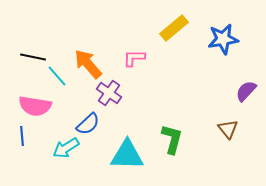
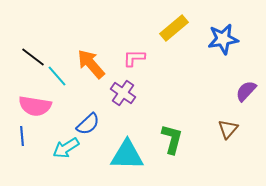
black line: rotated 25 degrees clockwise
orange arrow: moved 3 px right
purple cross: moved 14 px right
brown triangle: rotated 20 degrees clockwise
